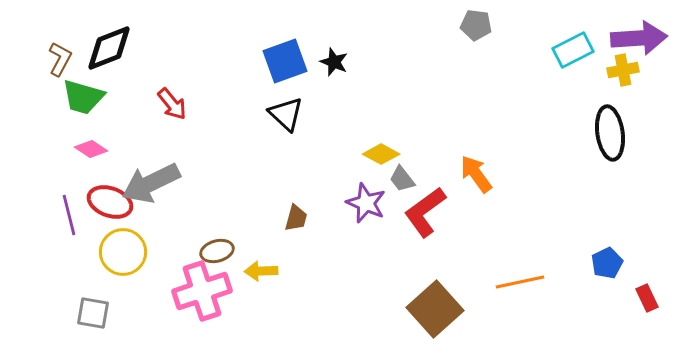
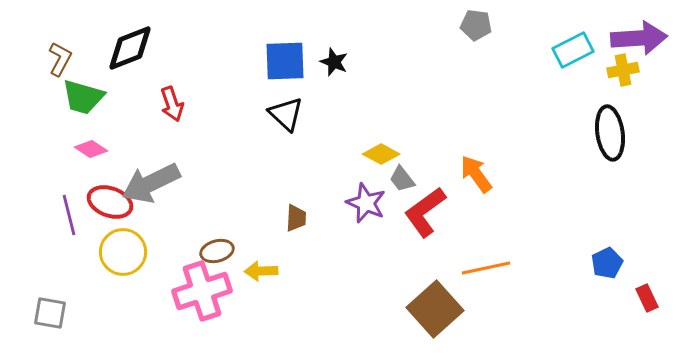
black diamond: moved 21 px right
blue square: rotated 18 degrees clockwise
red arrow: rotated 20 degrees clockwise
brown trapezoid: rotated 12 degrees counterclockwise
orange line: moved 34 px left, 14 px up
gray square: moved 43 px left
